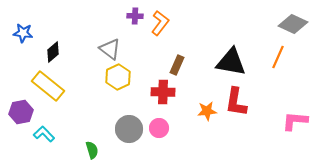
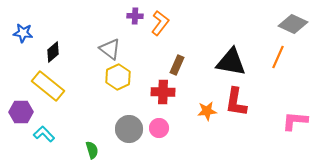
purple hexagon: rotated 10 degrees clockwise
